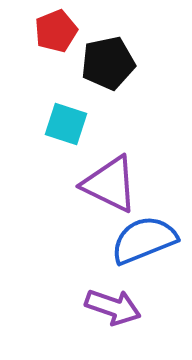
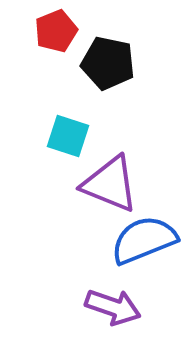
black pentagon: rotated 24 degrees clockwise
cyan square: moved 2 px right, 12 px down
purple triangle: rotated 4 degrees counterclockwise
